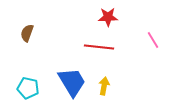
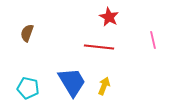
red star: moved 1 px right; rotated 30 degrees clockwise
pink line: rotated 18 degrees clockwise
yellow arrow: rotated 12 degrees clockwise
